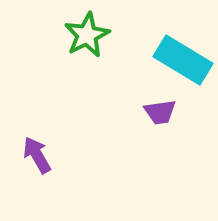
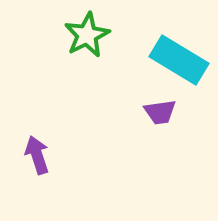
cyan rectangle: moved 4 px left
purple arrow: rotated 12 degrees clockwise
